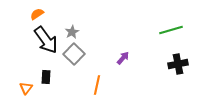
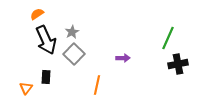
green line: moved 3 px left, 8 px down; rotated 50 degrees counterclockwise
black arrow: rotated 12 degrees clockwise
purple arrow: rotated 48 degrees clockwise
